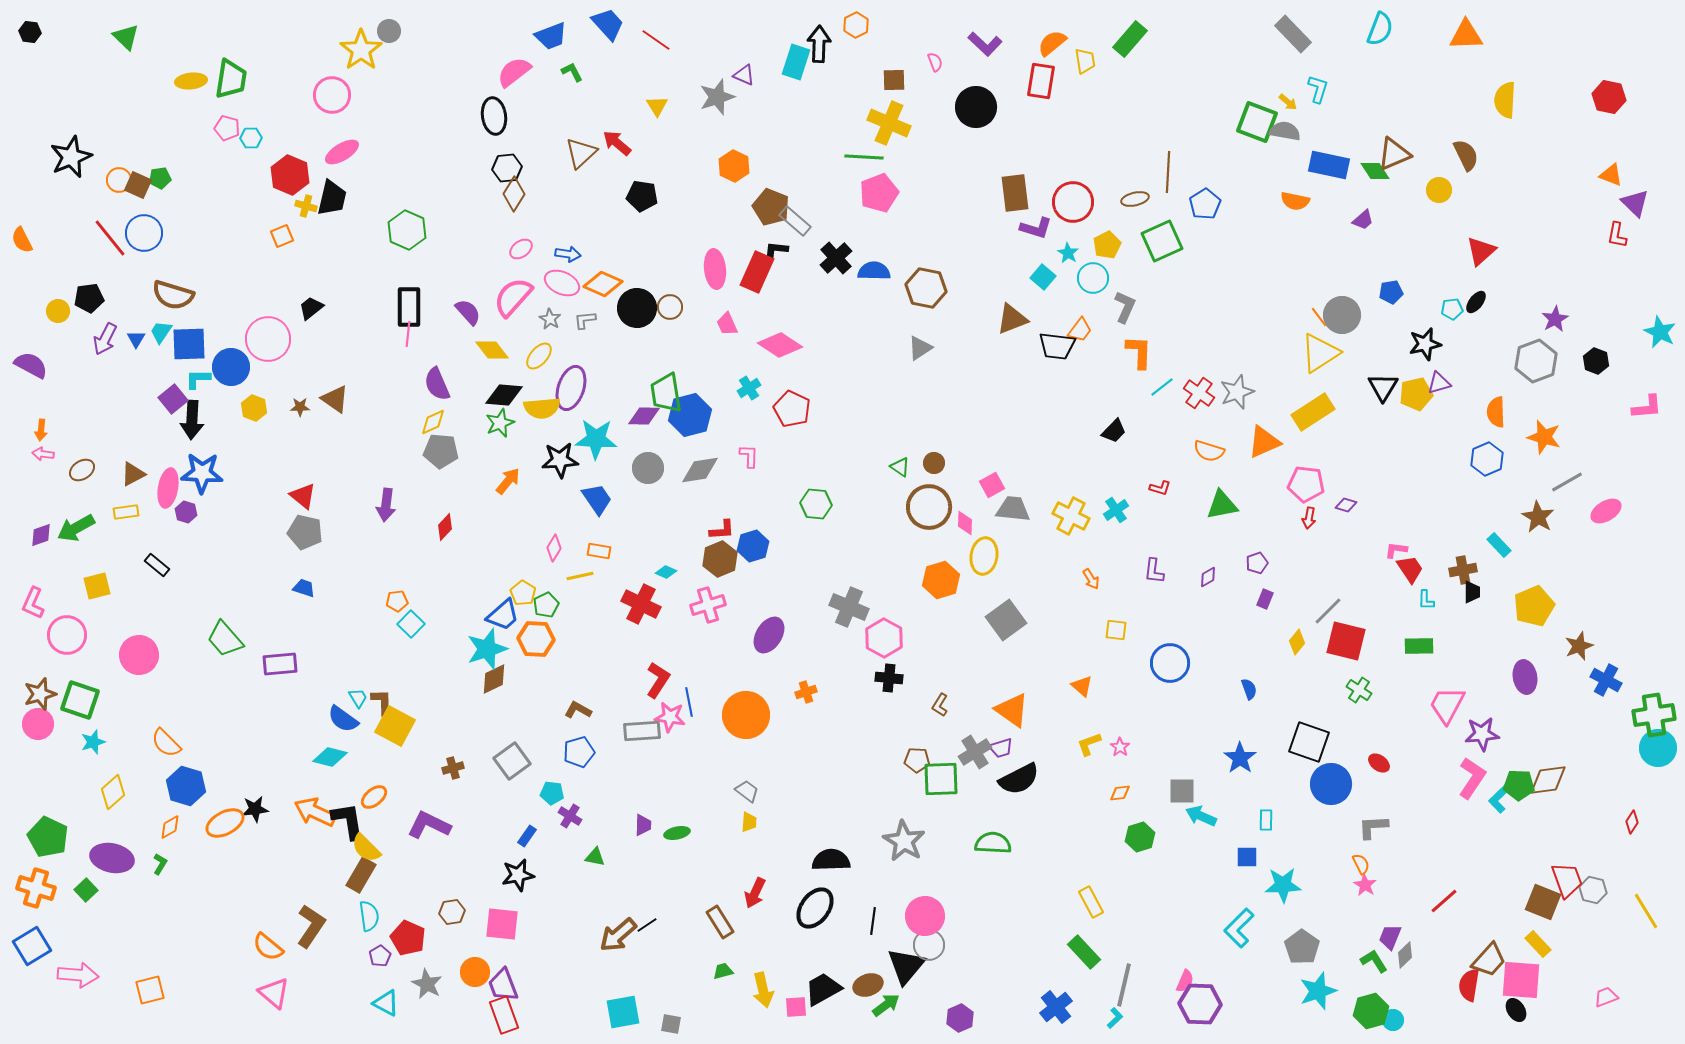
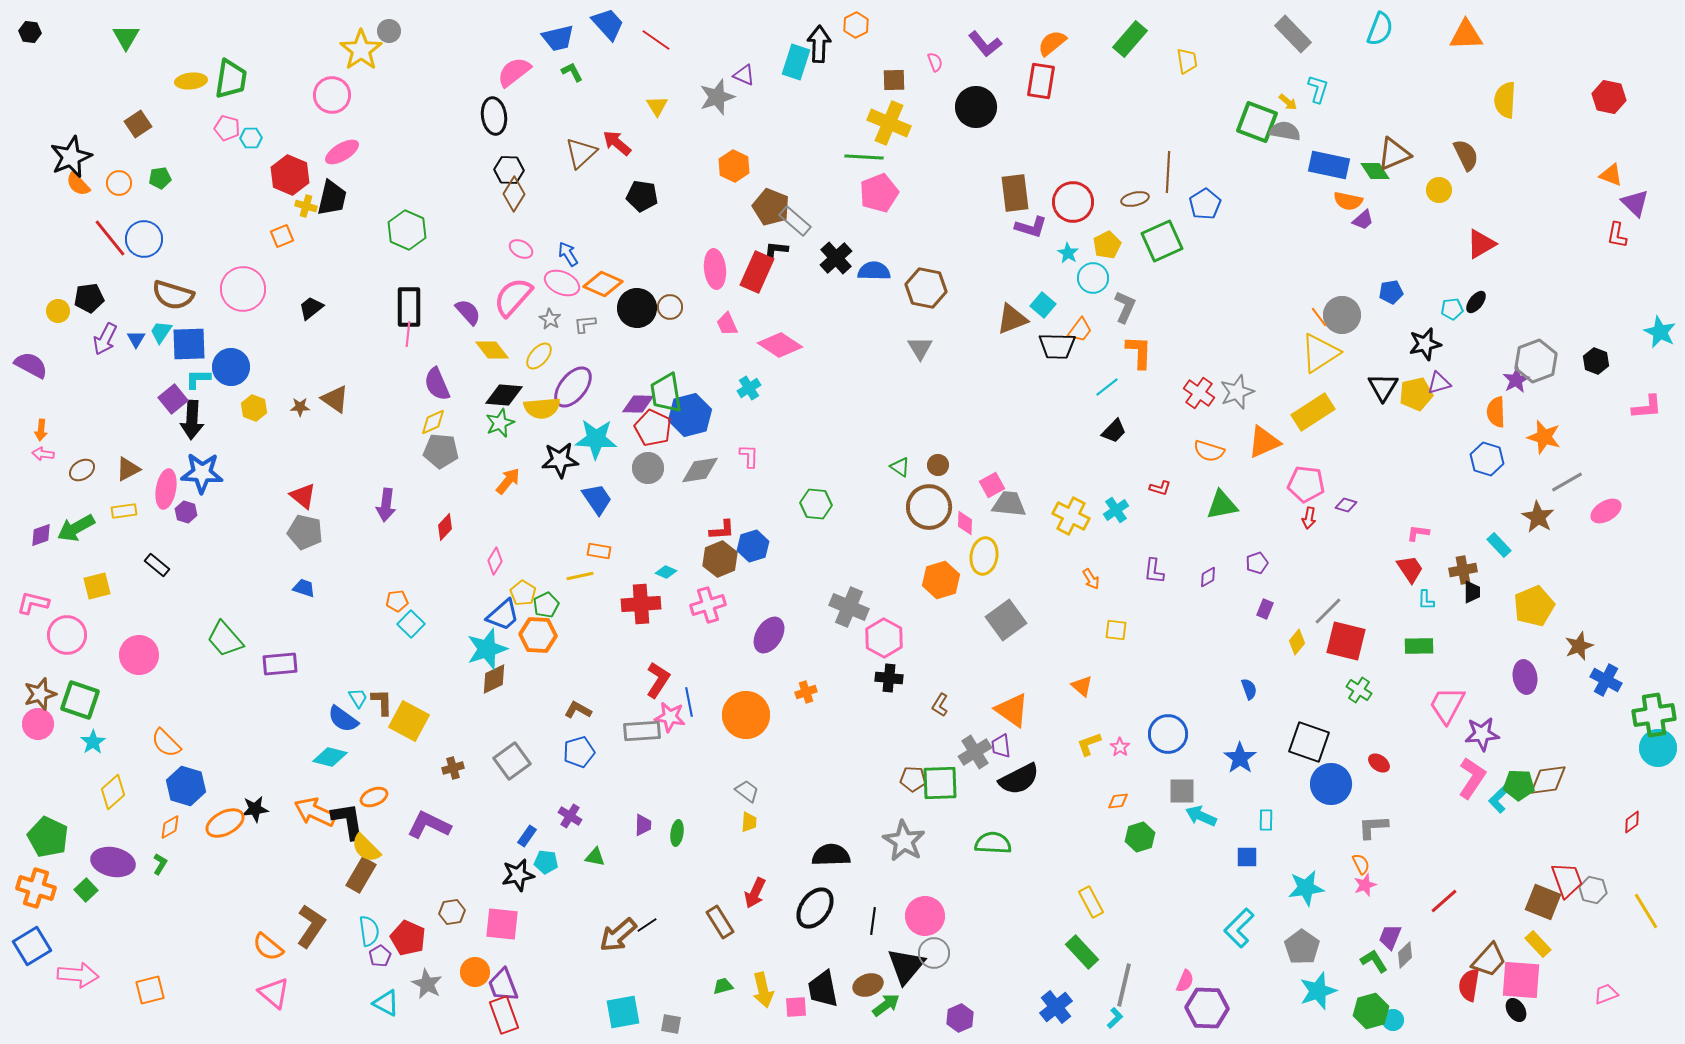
blue trapezoid at (551, 36): moved 7 px right, 2 px down; rotated 8 degrees clockwise
green triangle at (126, 37): rotated 16 degrees clockwise
purple L-shape at (985, 44): rotated 8 degrees clockwise
yellow trapezoid at (1085, 61): moved 102 px right
black hexagon at (507, 168): moved 2 px right, 2 px down; rotated 8 degrees clockwise
orange circle at (119, 180): moved 3 px down
brown square at (138, 185): moved 61 px up; rotated 32 degrees clockwise
orange semicircle at (1295, 201): moved 53 px right
purple L-shape at (1036, 228): moved 5 px left, 1 px up
blue circle at (144, 233): moved 6 px down
orange semicircle at (22, 240): moved 56 px right, 56 px up; rotated 16 degrees counterclockwise
pink ellipse at (521, 249): rotated 65 degrees clockwise
red triangle at (1481, 251): moved 7 px up; rotated 12 degrees clockwise
blue arrow at (568, 254): rotated 130 degrees counterclockwise
cyan square at (1043, 277): moved 28 px down
purple star at (1555, 319): moved 39 px left, 61 px down
gray L-shape at (585, 320): moved 4 px down
pink circle at (268, 339): moved 25 px left, 50 px up
black trapezoid at (1057, 346): rotated 6 degrees counterclockwise
gray triangle at (920, 348): rotated 28 degrees counterclockwise
cyan line at (1162, 387): moved 55 px left
purple ellipse at (571, 388): moved 2 px right, 1 px up; rotated 21 degrees clockwise
red pentagon at (792, 409): moved 139 px left, 19 px down
purple diamond at (644, 416): moved 6 px left, 12 px up
blue hexagon at (1487, 459): rotated 20 degrees counterclockwise
brown circle at (934, 463): moved 4 px right, 2 px down
brown triangle at (133, 474): moved 5 px left, 5 px up
pink ellipse at (168, 488): moved 2 px left, 1 px down
gray trapezoid at (1013, 509): moved 4 px left, 5 px up
yellow rectangle at (126, 512): moved 2 px left, 1 px up
pink diamond at (554, 548): moved 59 px left, 13 px down
pink L-shape at (1396, 550): moved 22 px right, 17 px up
purple rectangle at (1265, 599): moved 10 px down
pink L-shape at (33, 603): rotated 80 degrees clockwise
red cross at (641, 604): rotated 30 degrees counterclockwise
orange hexagon at (536, 639): moved 2 px right, 4 px up
blue circle at (1170, 663): moved 2 px left, 71 px down
yellow square at (395, 726): moved 14 px right, 5 px up
cyan star at (93, 742): rotated 15 degrees counterclockwise
purple trapezoid at (1001, 748): moved 2 px up; rotated 100 degrees clockwise
brown pentagon at (917, 760): moved 4 px left, 19 px down
green square at (941, 779): moved 1 px left, 4 px down
cyan pentagon at (552, 793): moved 6 px left, 69 px down
orange diamond at (1120, 793): moved 2 px left, 8 px down
orange ellipse at (374, 797): rotated 16 degrees clockwise
red diamond at (1632, 822): rotated 20 degrees clockwise
green ellipse at (677, 833): rotated 70 degrees counterclockwise
purple ellipse at (112, 858): moved 1 px right, 4 px down
black semicircle at (831, 860): moved 5 px up
cyan star at (1283, 885): moved 23 px right, 3 px down; rotated 6 degrees counterclockwise
pink star at (1365, 885): rotated 20 degrees clockwise
cyan semicircle at (369, 916): moved 15 px down
gray circle at (929, 945): moved 5 px right, 8 px down
green rectangle at (1084, 952): moved 2 px left
green trapezoid at (723, 971): moved 15 px down
black trapezoid at (823, 989): rotated 72 degrees counterclockwise
pink trapezoid at (1606, 997): moved 3 px up
purple hexagon at (1200, 1004): moved 7 px right, 4 px down
